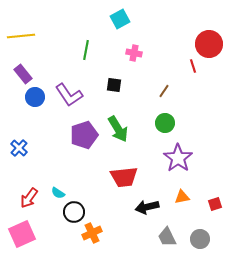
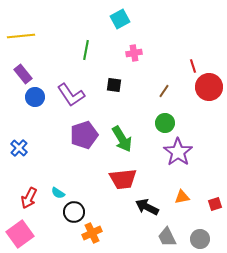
red circle: moved 43 px down
pink cross: rotated 21 degrees counterclockwise
purple L-shape: moved 2 px right
green arrow: moved 4 px right, 10 px down
purple star: moved 6 px up
red trapezoid: moved 1 px left, 2 px down
red arrow: rotated 10 degrees counterclockwise
black arrow: rotated 40 degrees clockwise
pink square: moved 2 px left; rotated 12 degrees counterclockwise
